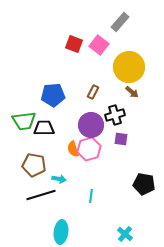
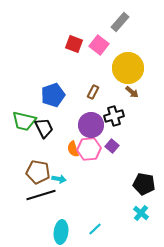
yellow circle: moved 1 px left, 1 px down
blue pentagon: rotated 15 degrees counterclockwise
black cross: moved 1 px left, 1 px down
green trapezoid: rotated 20 degrees clockwise
black trapezoid: rotated 65 degrees clockwise
purple square: moved 9 px left, 7 px down; rotated 32 degrees clockwise
pink hexagon: rotated 10 degrees clockwise
brown pentagon: moved 4 px right, 7 px down
cyan line: moved 4 px right, 33 px down; rotated 40 degrees clockwise
cyan cross: moved 16 px right, 21 px up
